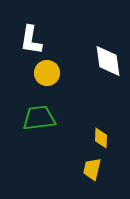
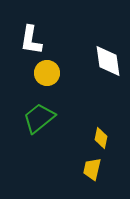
green trapezoid: rotated 32 degrees counterclockwise
yellow diamond: rotated 10 degrees clockwise
